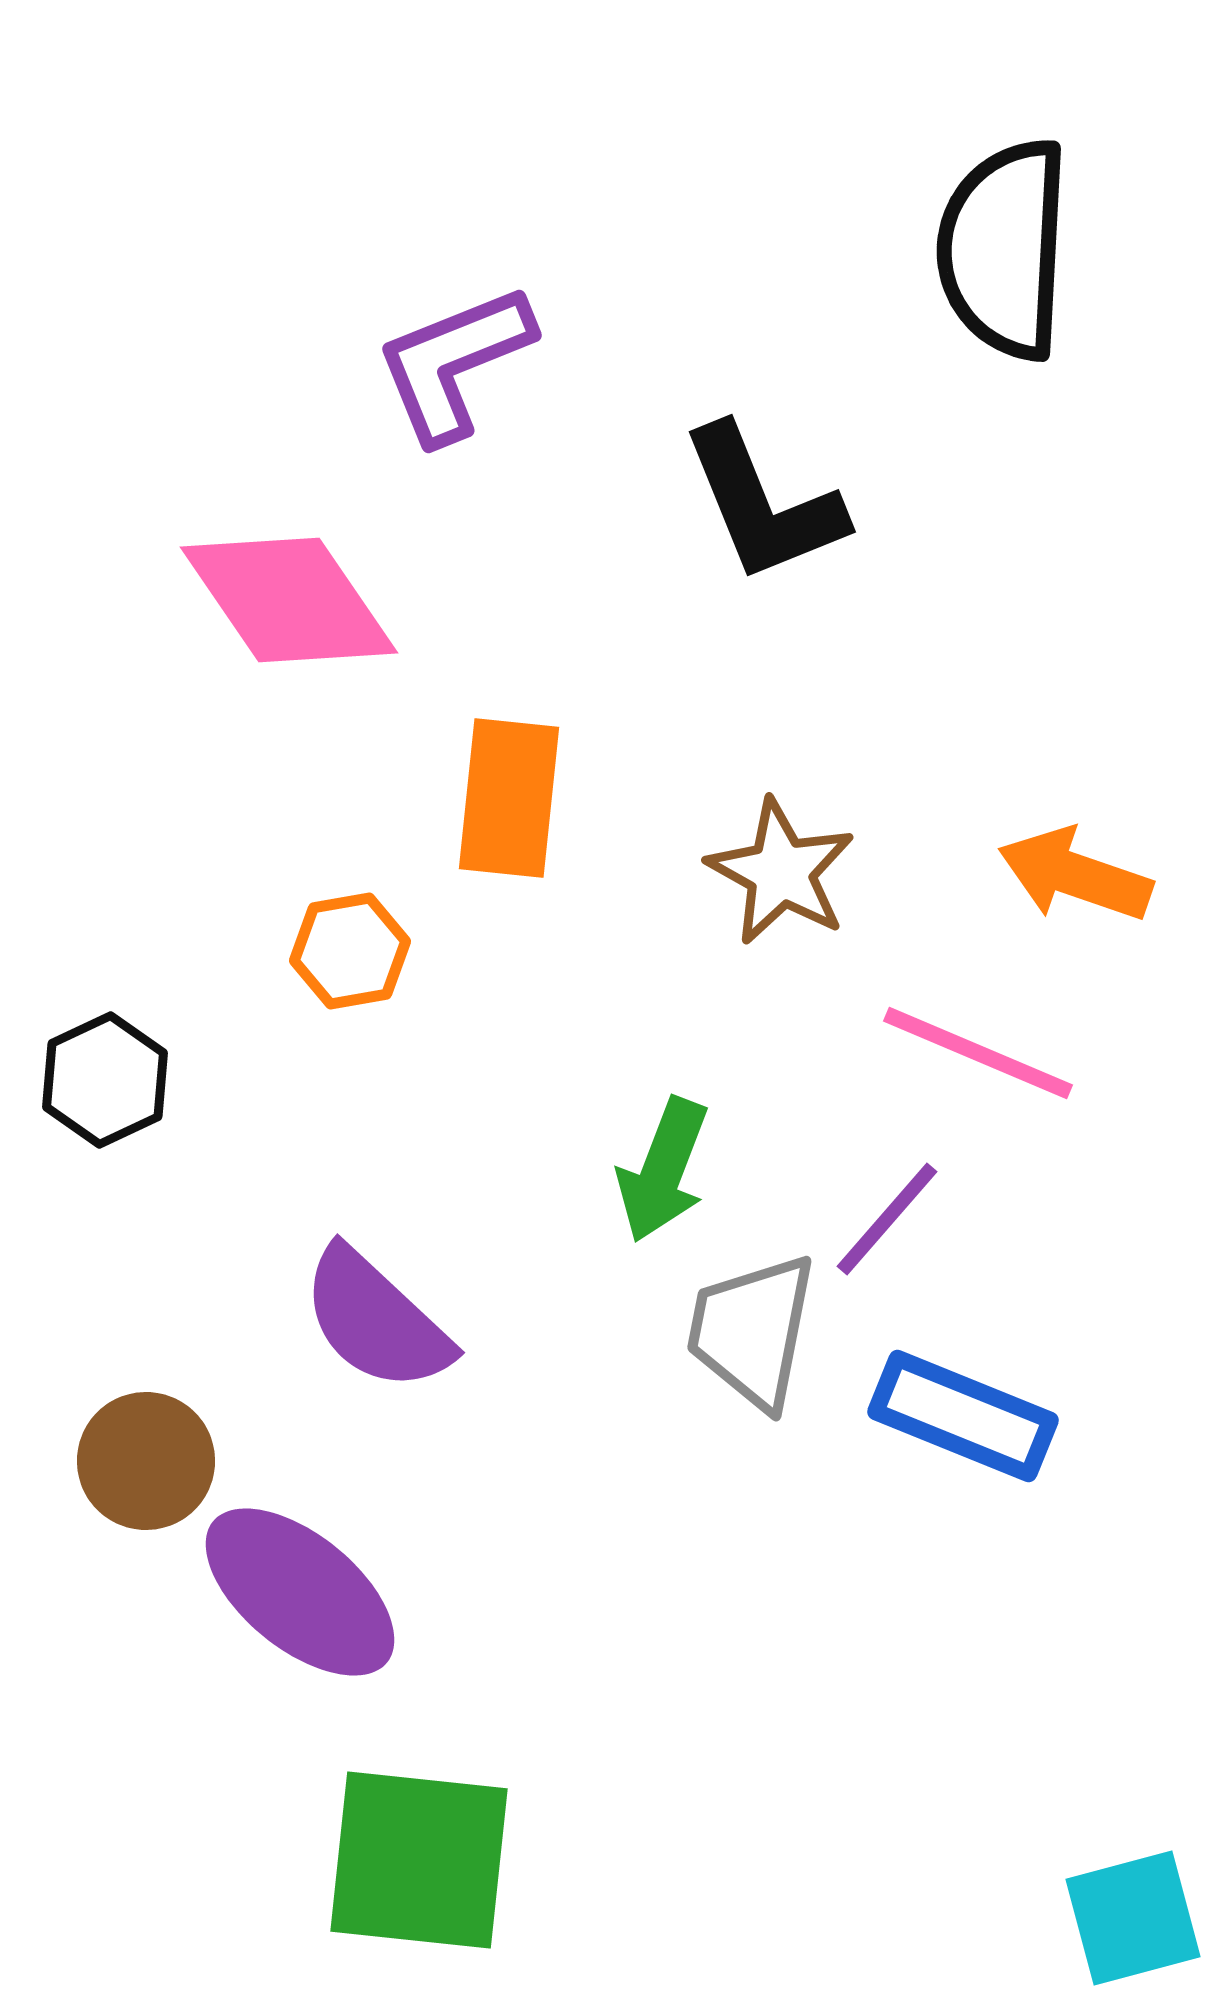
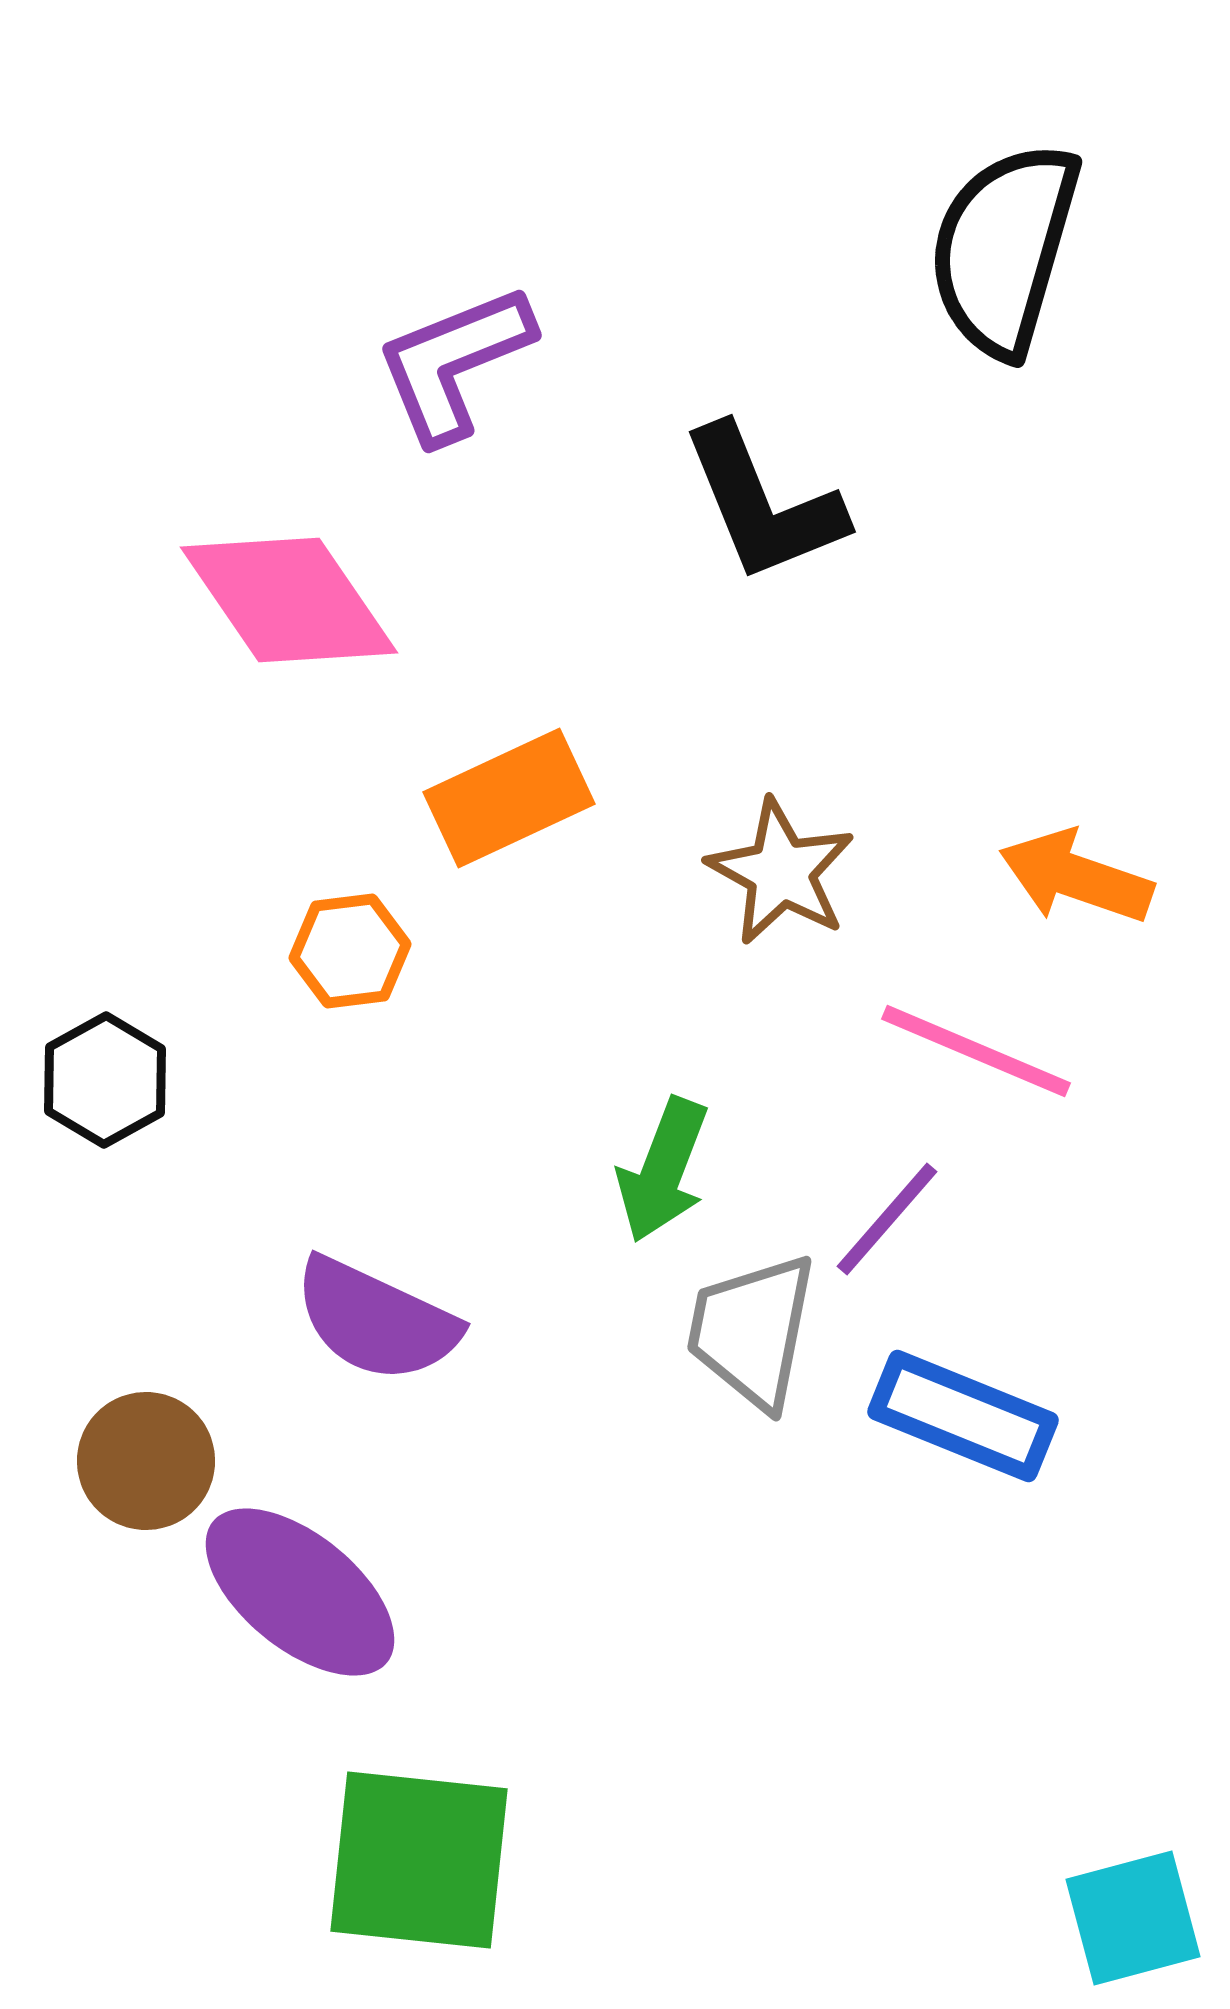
black semicircle: rotated 13 degrees clockwise
orange rectangle: rotated 59 degrees clockwise
orange arrow: moved 1 px right, 2 px down
orange hexagon: rotated 3 degrees clockwise
pink line: moved 2 px left, 2 px up
black hexagon: rotated 4 degrees counterclockwise
purple semicircle: rotated 18 degrees counterclockwise
